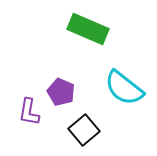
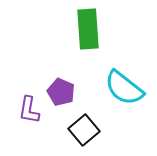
green rectangle: rotated 63 degrees clockwise
purple L-shape: moved 2 px up
